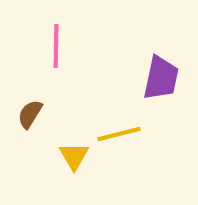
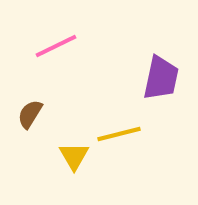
pink line: rotated 63 degrees clockwise
